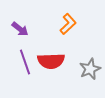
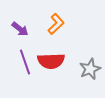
orange L-shape: moved 12 px left
